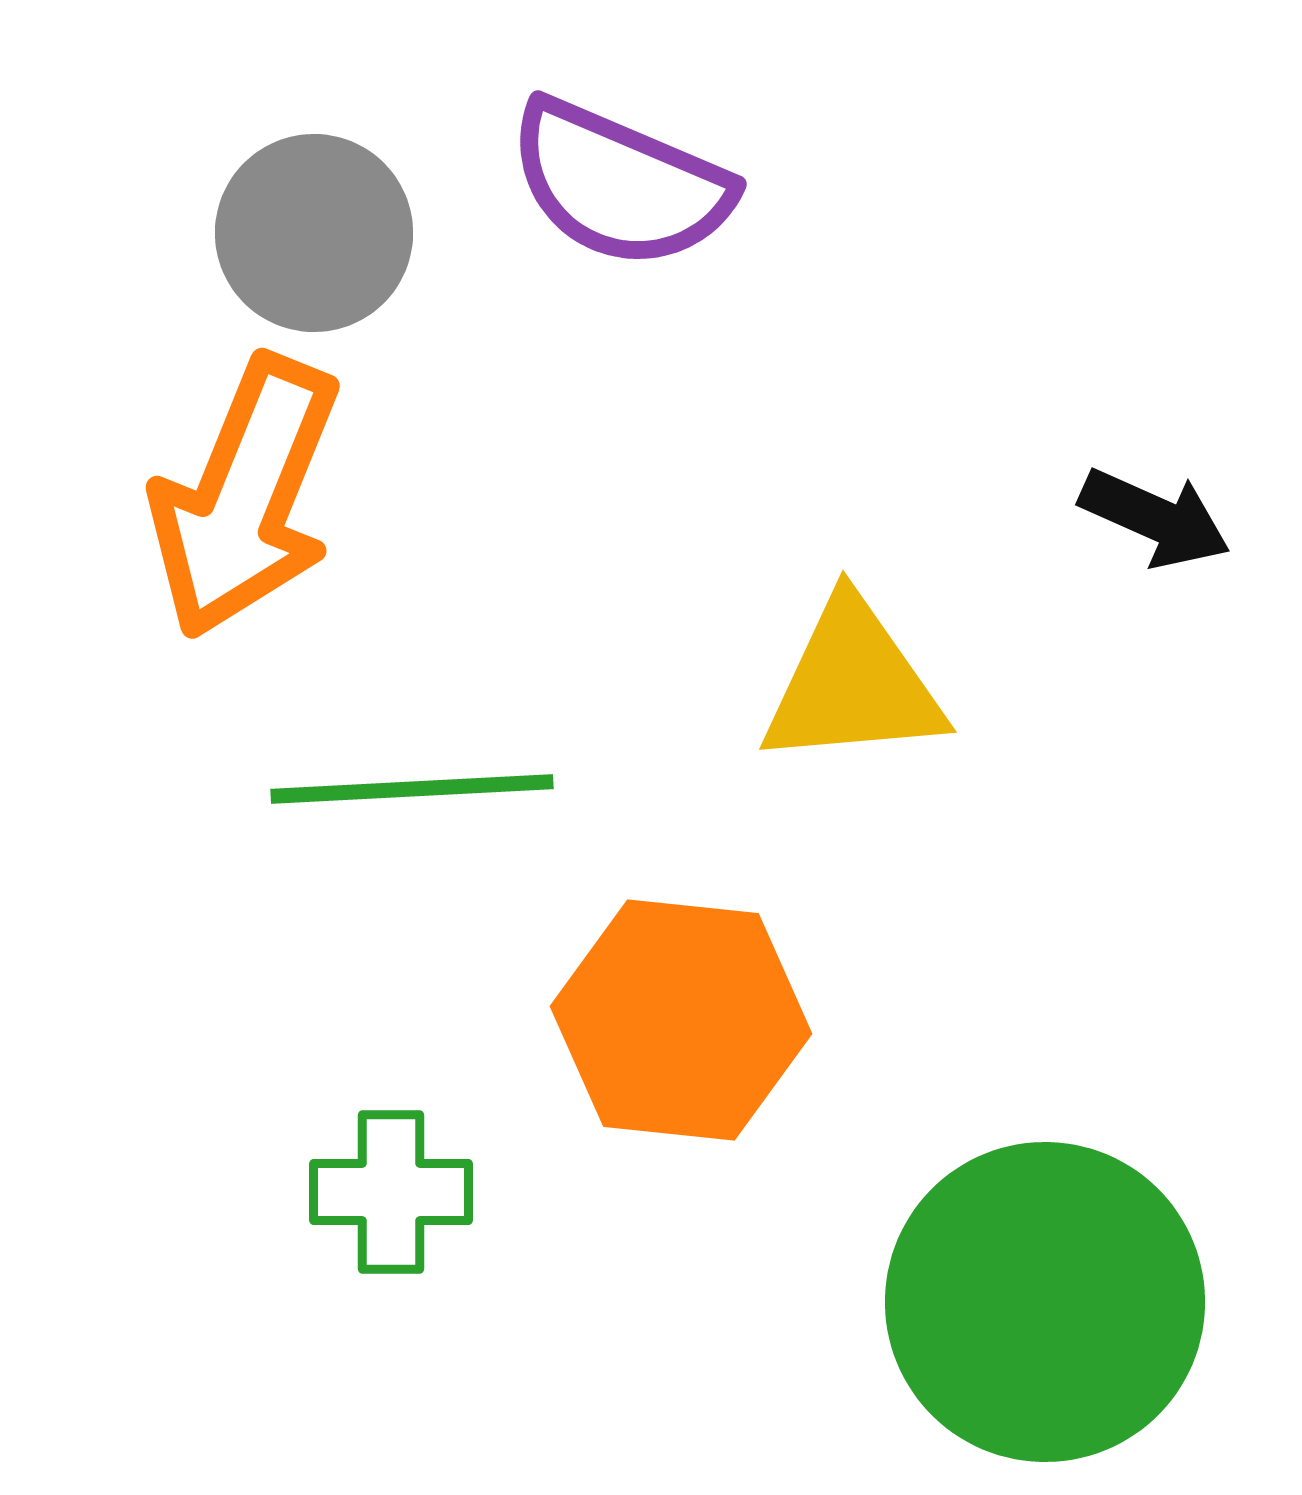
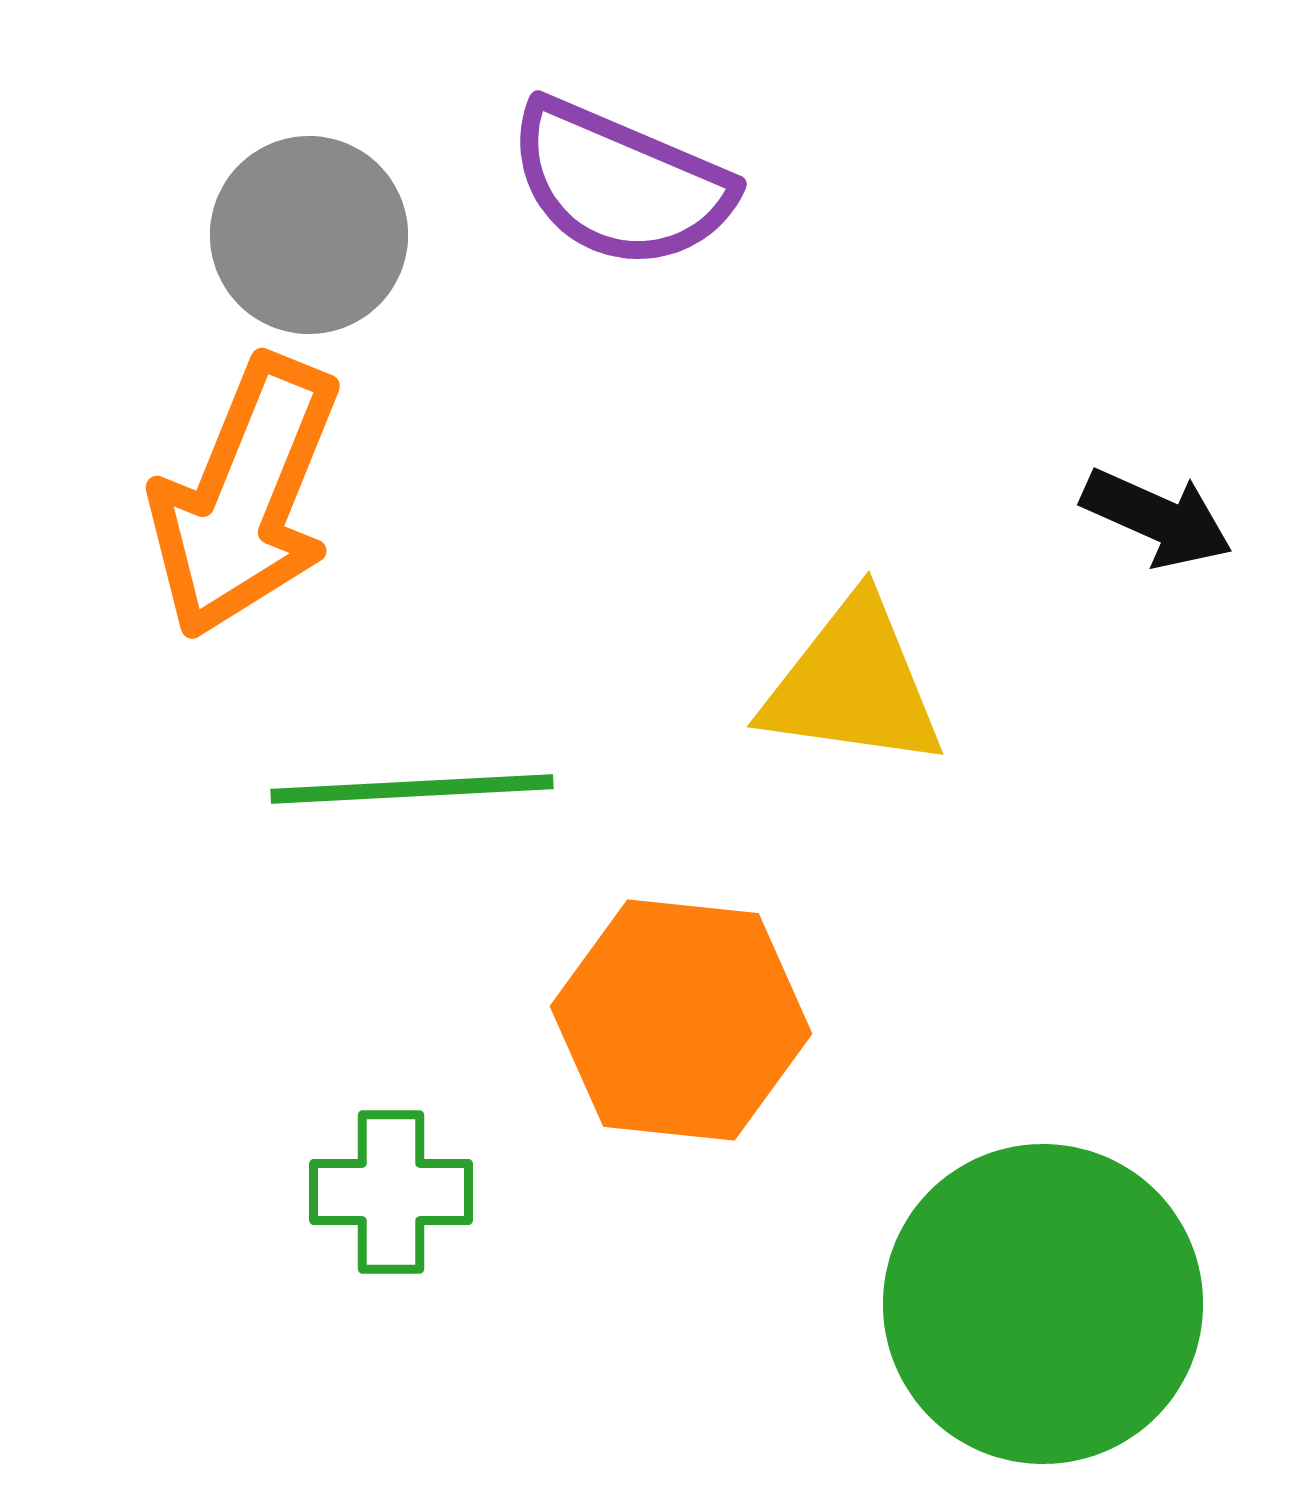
gray circle: moved 5 px left, 2 px down
black arrow: moved 2 px right
yellow triangle: rotated 13 degrees clockwise
green circle: moved 2 px left, 2 px down
